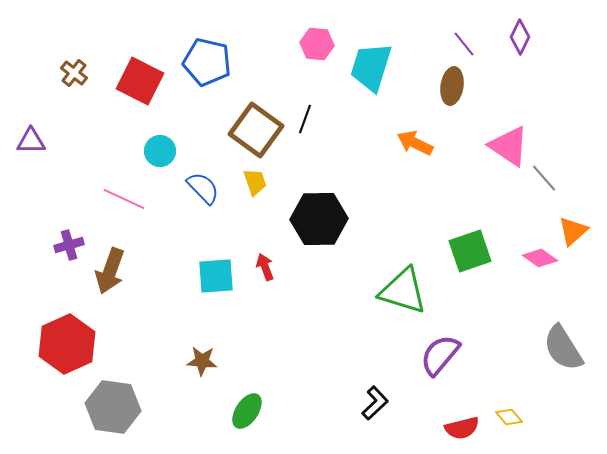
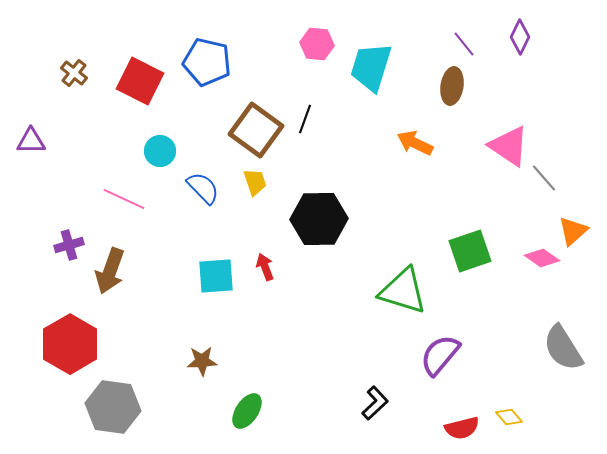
pink diamond: moved 2 px right
red hexagon: moved 3 px right; rotated 6 degrees counterclockwise
brown star: rotated 8 degrees counterclockwise
